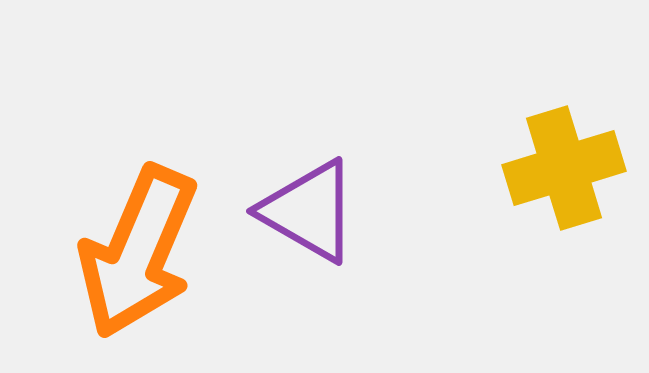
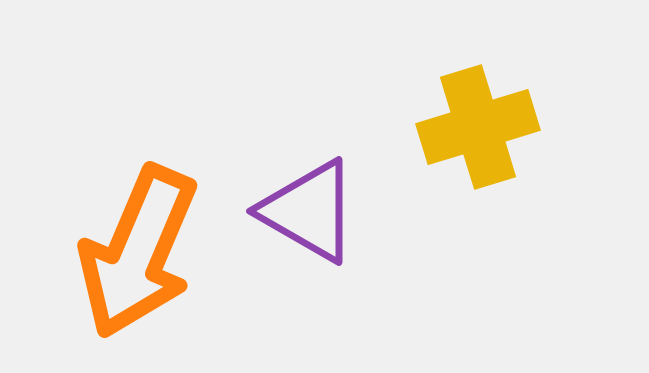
yellow cross: moved 86 px left, 41 px up
